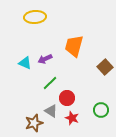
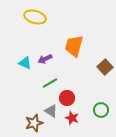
yellow ellipse: rotated 20 degrees clockwise
green line: rotated 14 degrees clockwise
